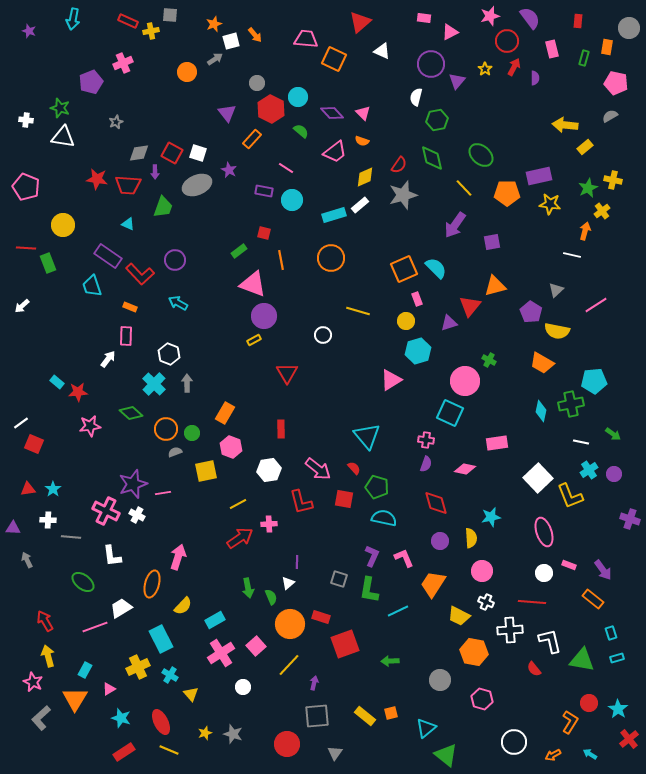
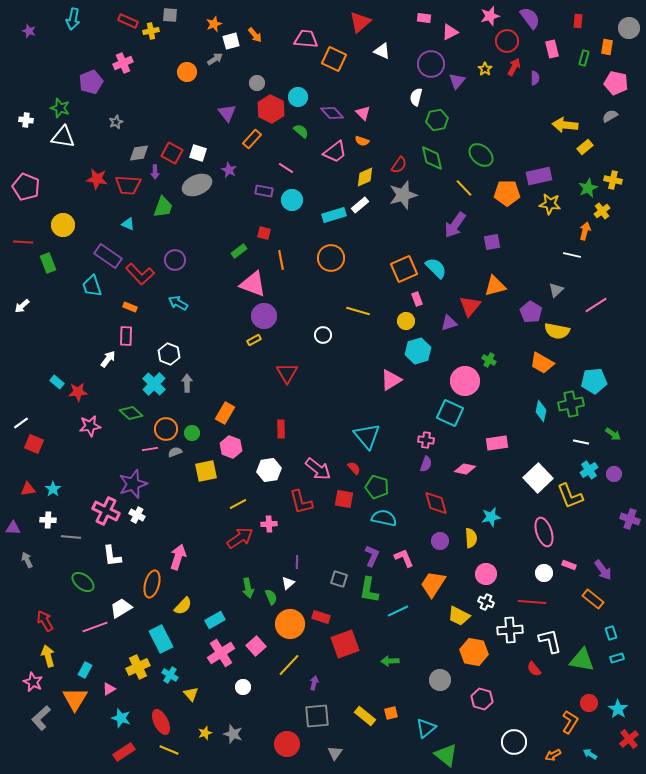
red line at (26, 248): moved 3 px left, 6 px up
pink line at (163, 493): moved 13 px left, 44 px up
pink circle at (482, 571): moved 4 px right, 3 px down
